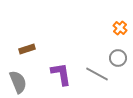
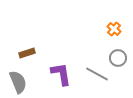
orange cross: moved 6 px left, 1 px down
brown rectangle: moved 4 px down
